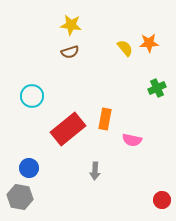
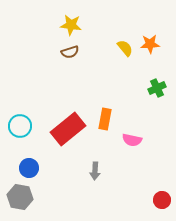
orange star: moved 1 px right, 1 px down
cyan circle: moved 12 px left, 30 px down
